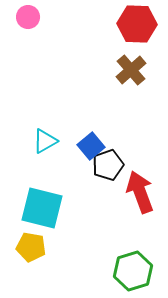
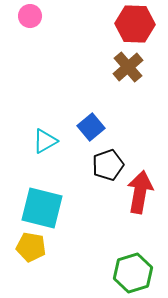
pink circle: moved 2 px right, 1 px up
red hexagon: moved 2 px left
brown cross: moved 3 px left, 3 px up
blue square: moved 19 px up
red arrow: rotated 30 degrees clockwise
green hexagon: moved 2 px down
